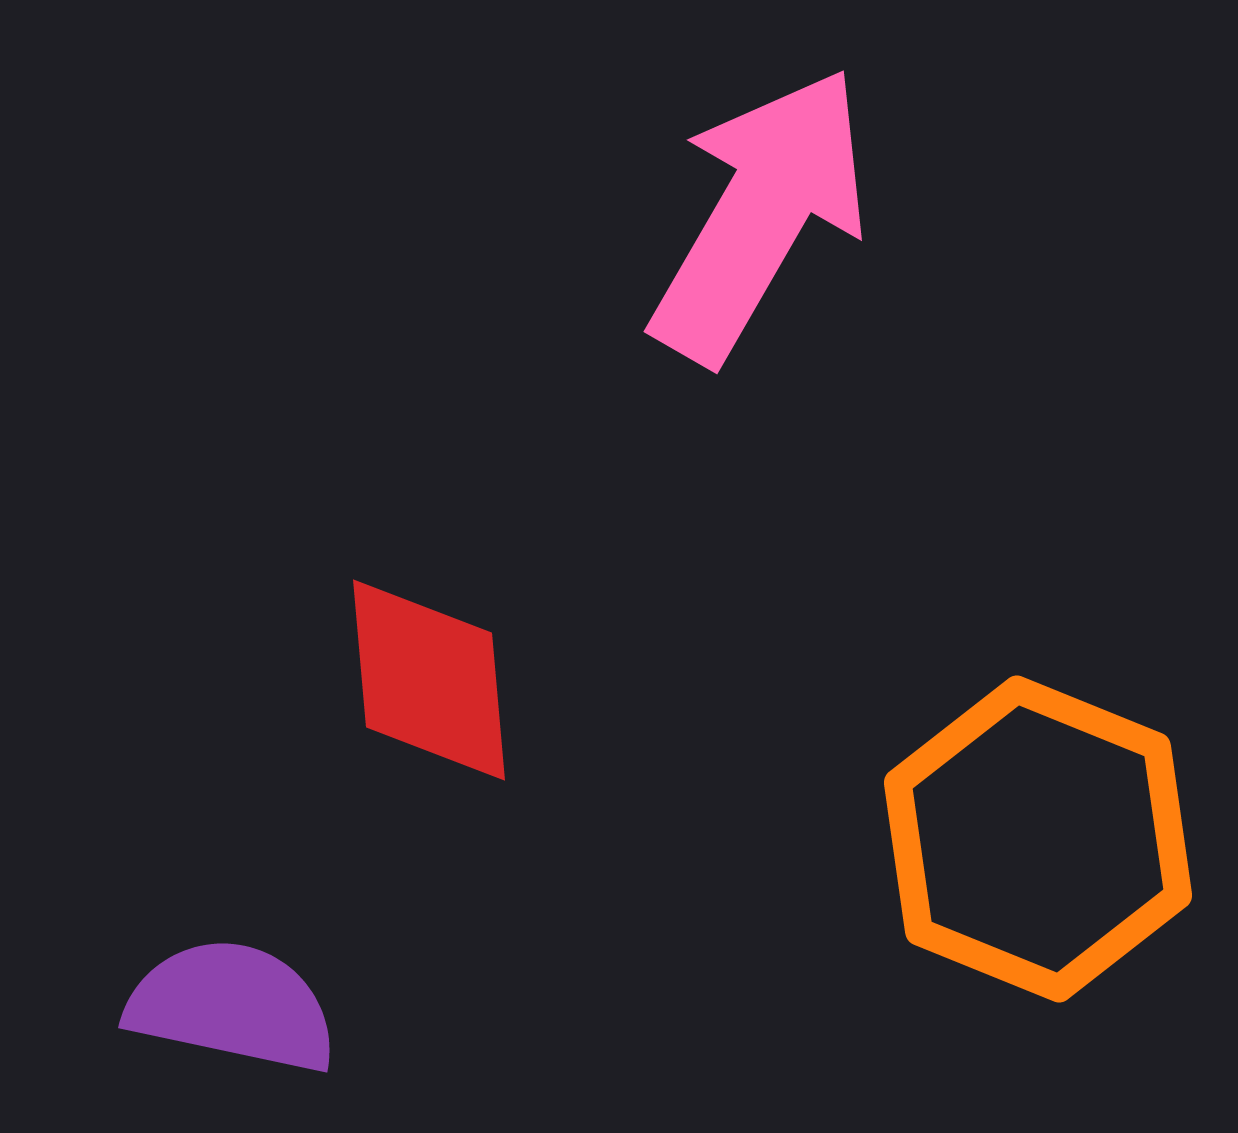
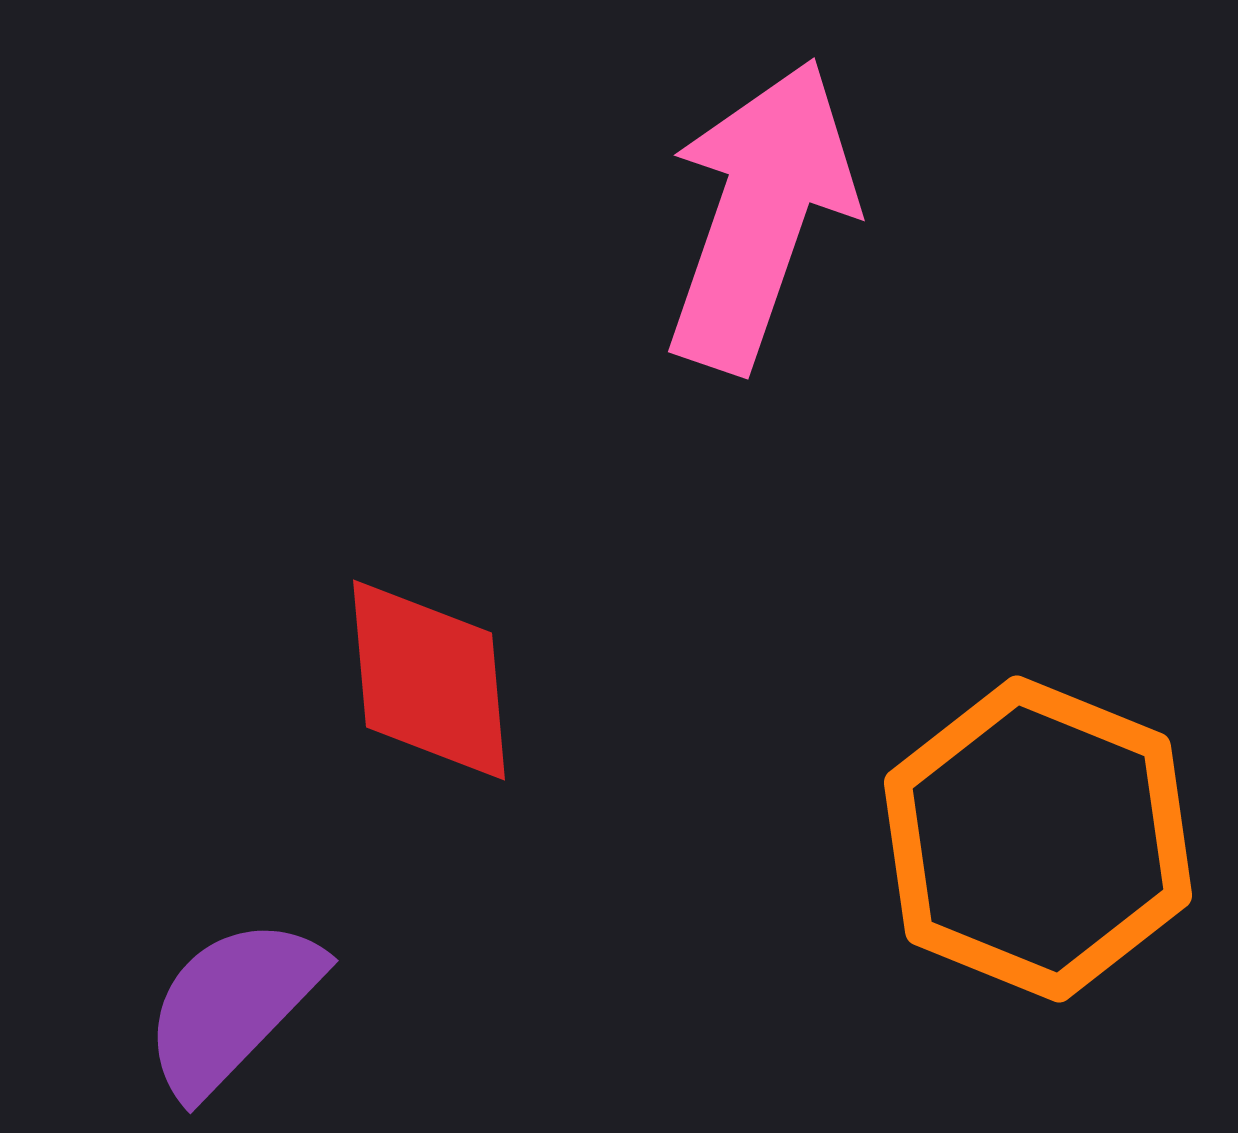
pink arrow: rotated 11 degrees counterclockwise
purple semicircle: rotated 58 degrees counterclockwise
